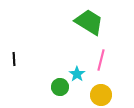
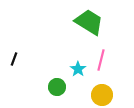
black line: rotated 24 degrees clockwise
cyan star: moved 1 px right, 5 px up
green circle: moved 3 px left
yellow circle: moved 1 px right
